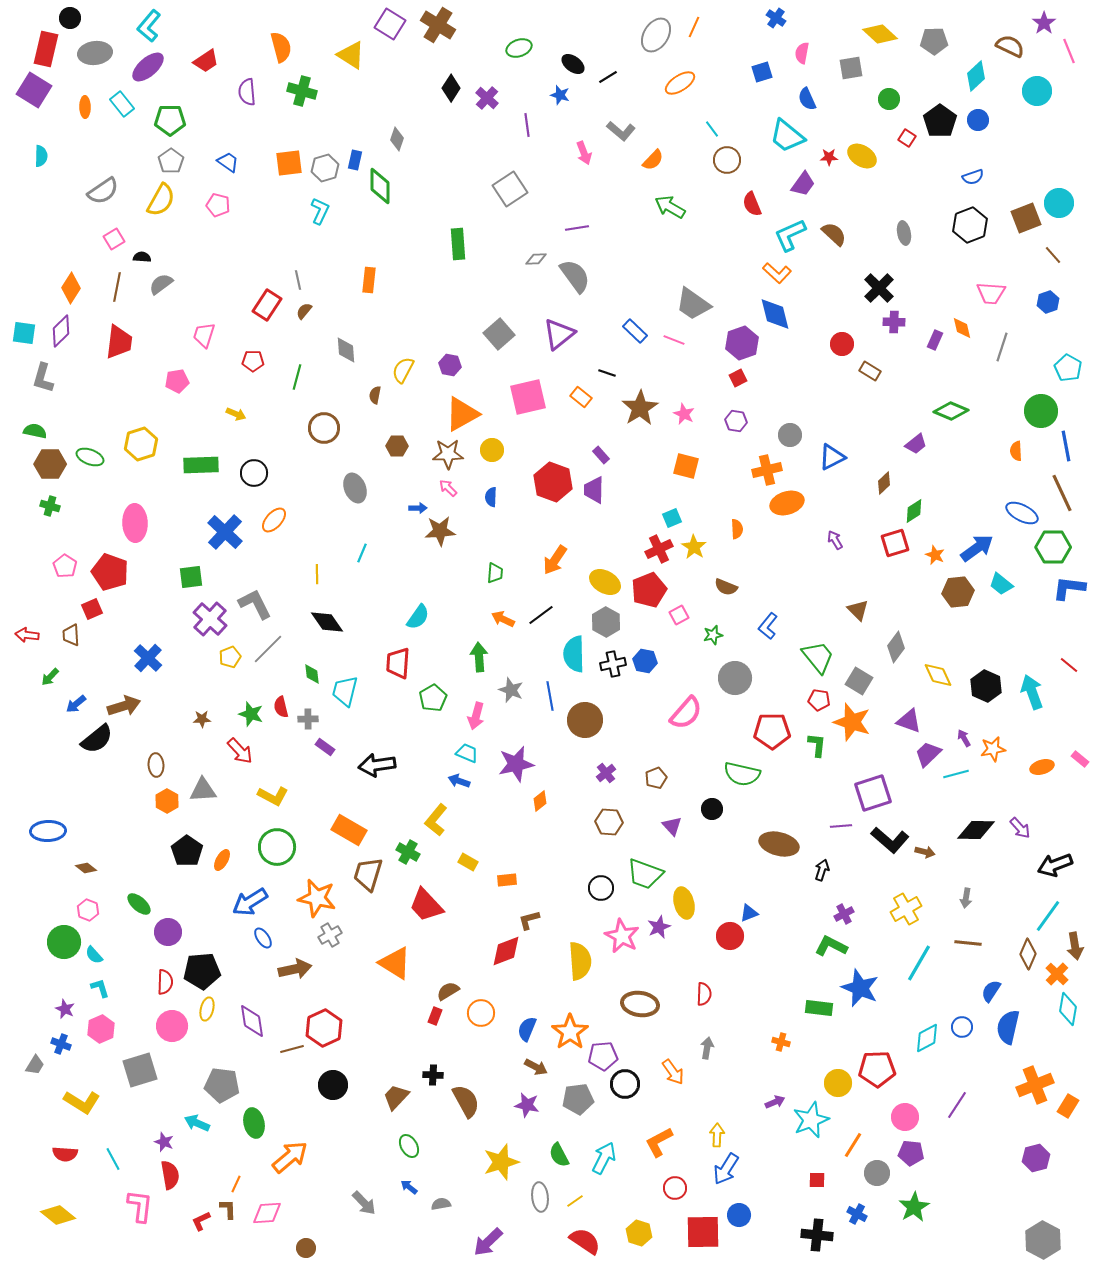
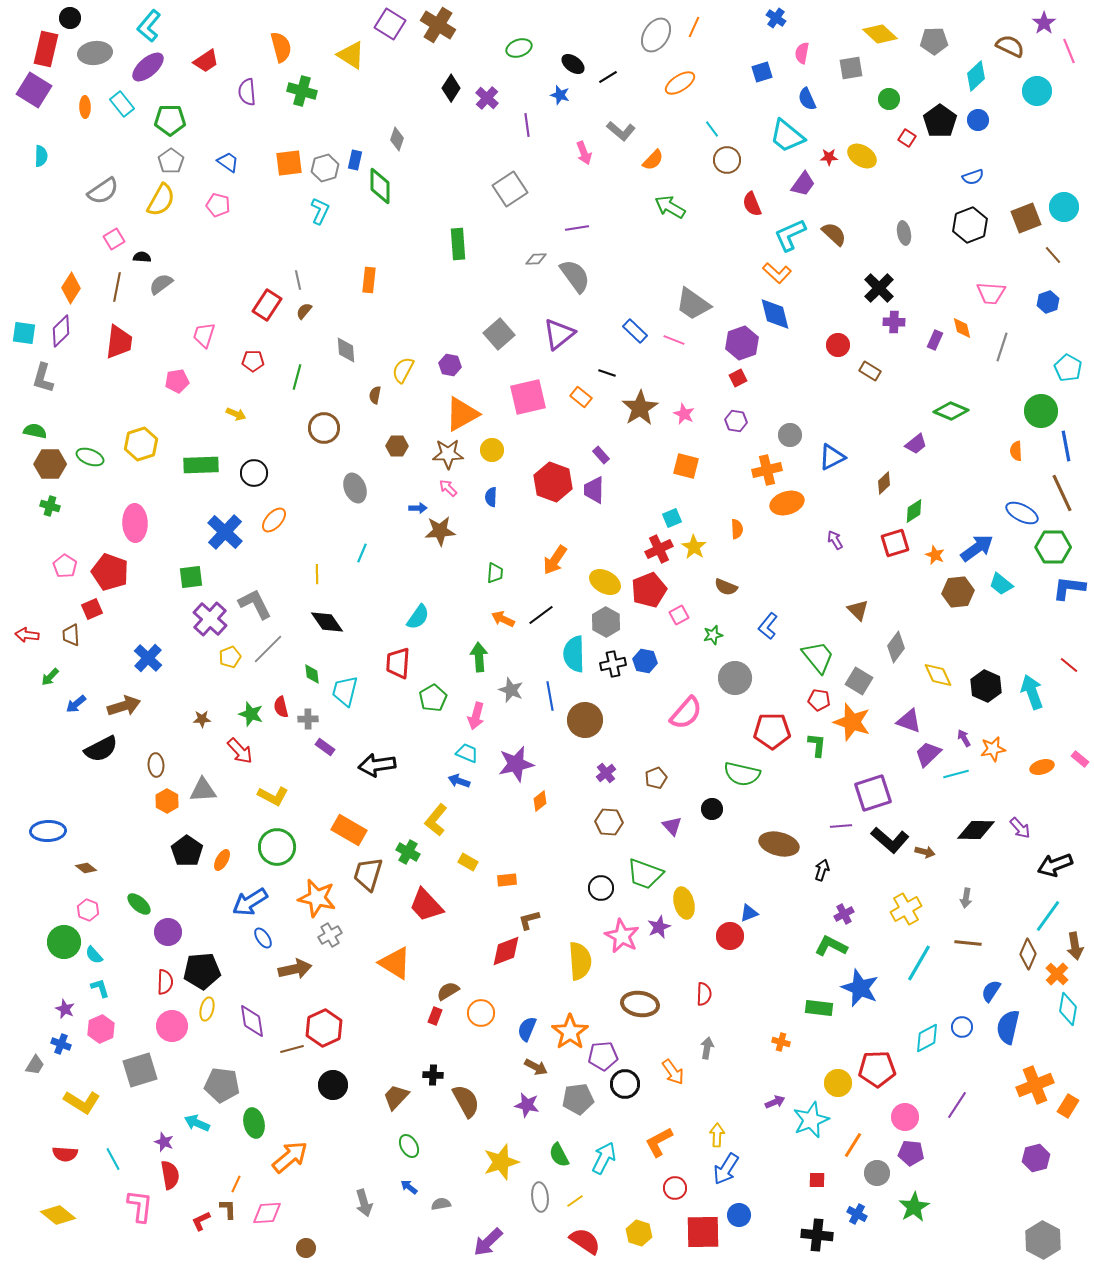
cyan circle at (1059, 203): moved 5 px right, 4 px down
red circle at (842, 344): moved 4 px left, 1 px down
black semicircle at (97, 739): moved 4 px right, 10 px down; rotated 12 degrees clockwise
gray arrow at (364, 1203): rotated 28 degrees clockwise
